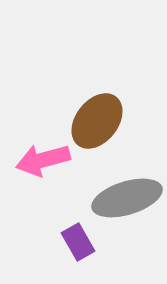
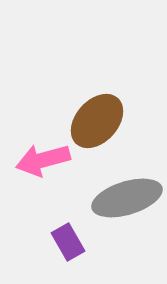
brown ellipse: rotated 4 degrees clockwise
purple rectangle: moved 10 px left
